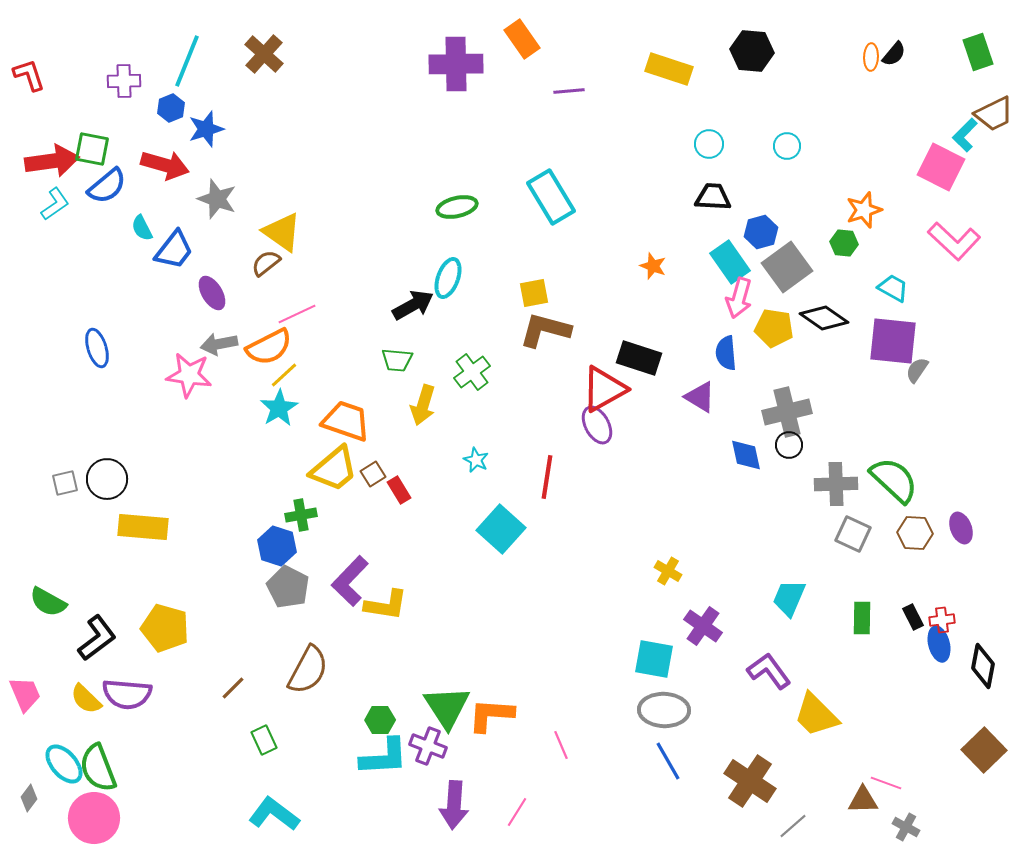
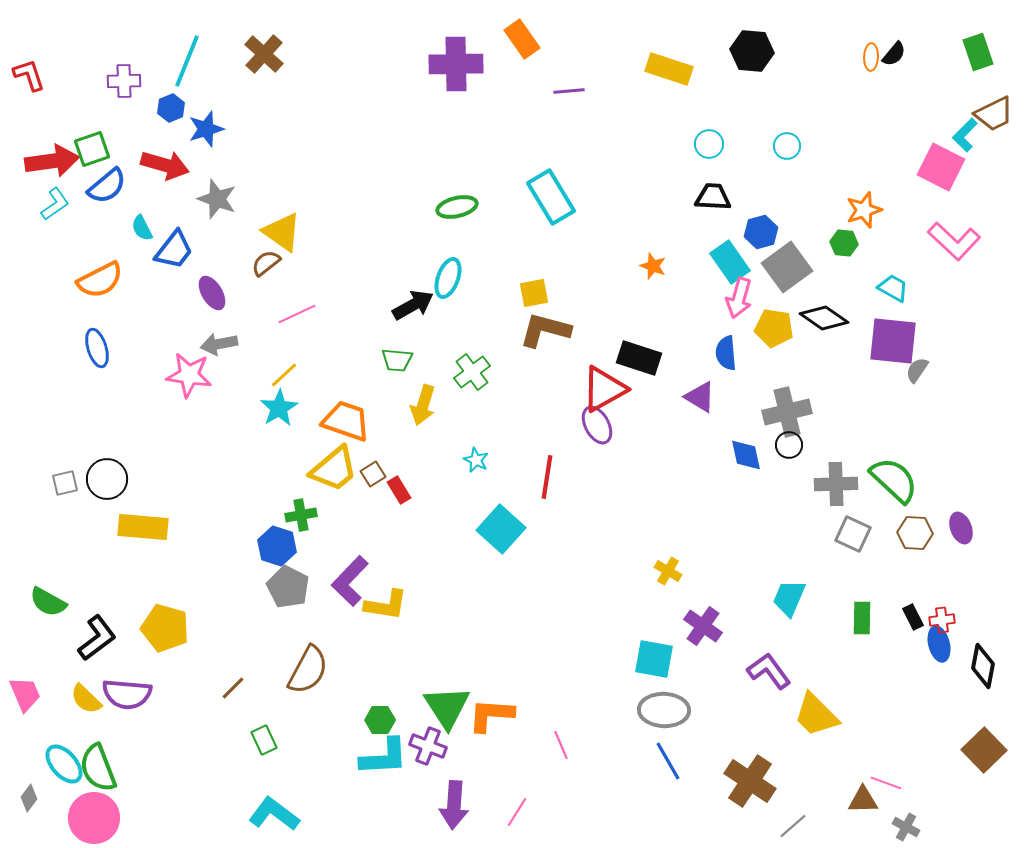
green square at (92, 149): rotated 30 degrees counterclockwise
orange semicircle at (269, 347): moved 169 px left, 67 px up
